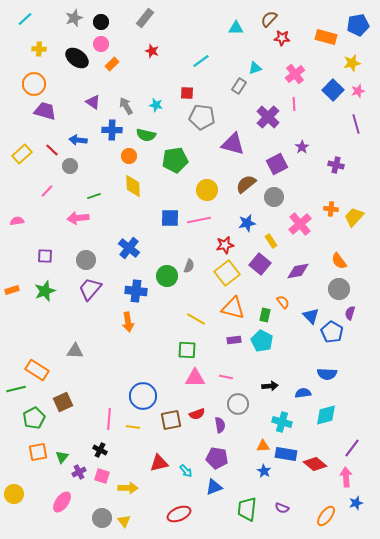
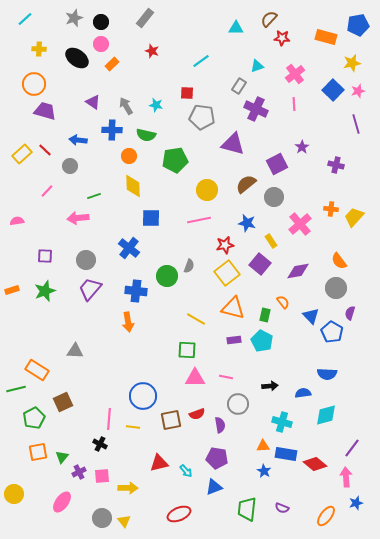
cyan triangle at (255, 68): moved 2 px right, 2 px up
purple cross at (268, 117): moved 12 px left, 8 px up; rotated 20 degrees counterclockwise
red line at (52, 150): moved 7 px left
blue square at (170, 218): moved 19 px left
blue star at (247, 223): rotated 24 degrees clockwise
gray circle at (339, 289): moved 3 px left, 1 px up
black cross at (100, 450): moved 6 px up
pink square at (102, 476): rotated 21 degrees counterclockwise
